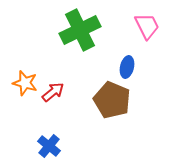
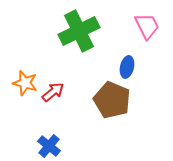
green cross: moved 1 px left, 1 px down
